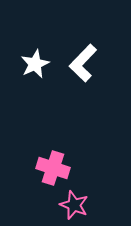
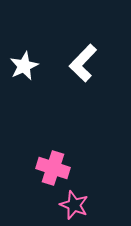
white star: moved 11 px left, 2 px down
